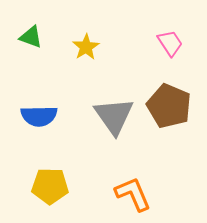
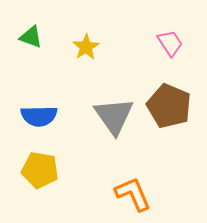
yellow pentagon: moved 10 px left, 16 px up; rotated 9 degrees clockwise
